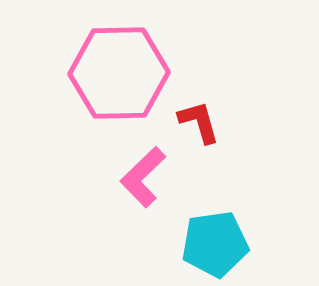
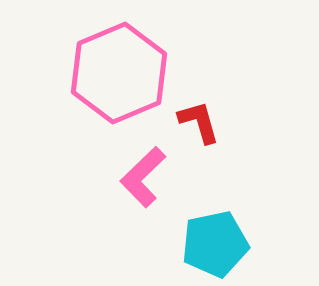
pink hexagon: rotated 22 degrees counterclockwise
cyan pentagon: rotated 4 degrees counterclockwise
